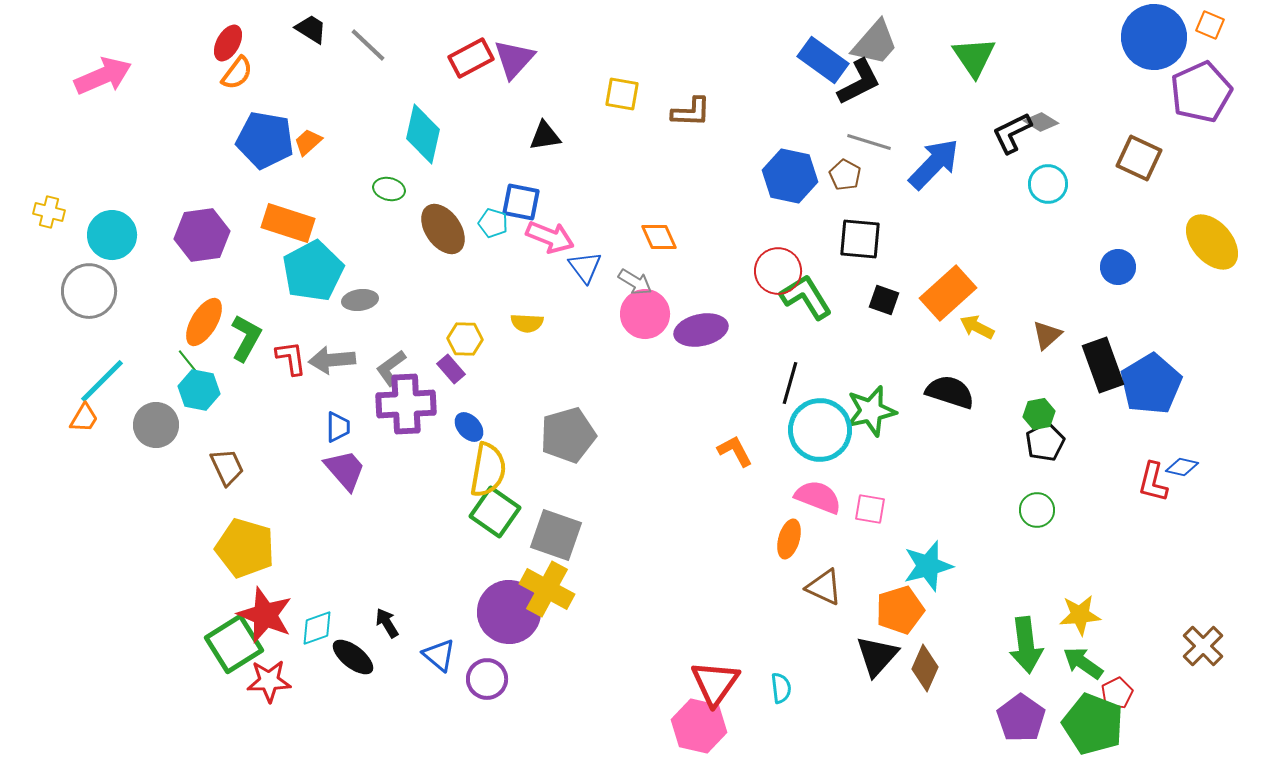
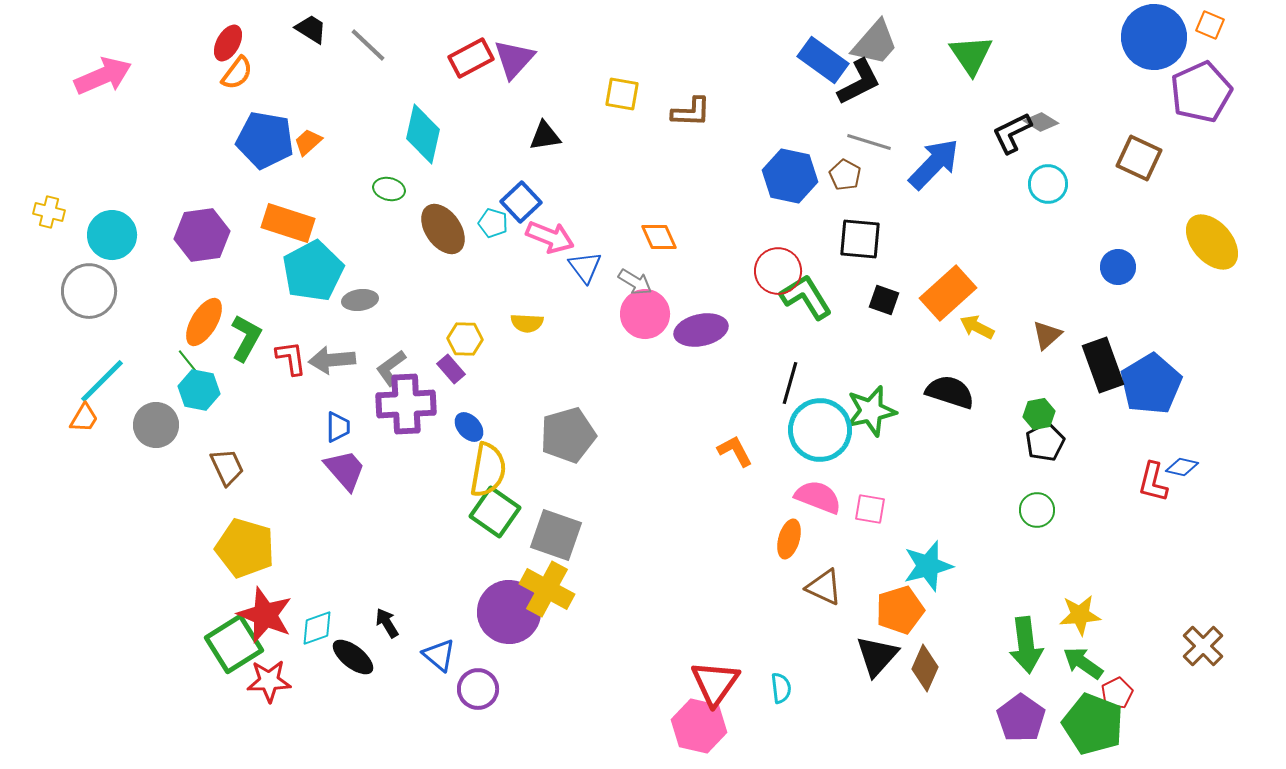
green triangle at (974, 57): moved 3 px left, 2 px up
blue square at (521, 202): rotated 36 degrees clockwise
purple circle at (487, 679): moved 9 px left, 10 px down
